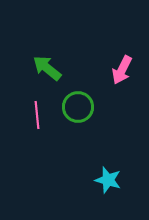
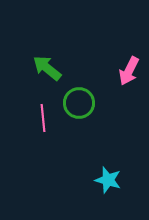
pink arrow: moved 7 px right, 1 px down
green circle: moved 1 px right, 4 px up
pink line: moved 6 px right, 3 px down
